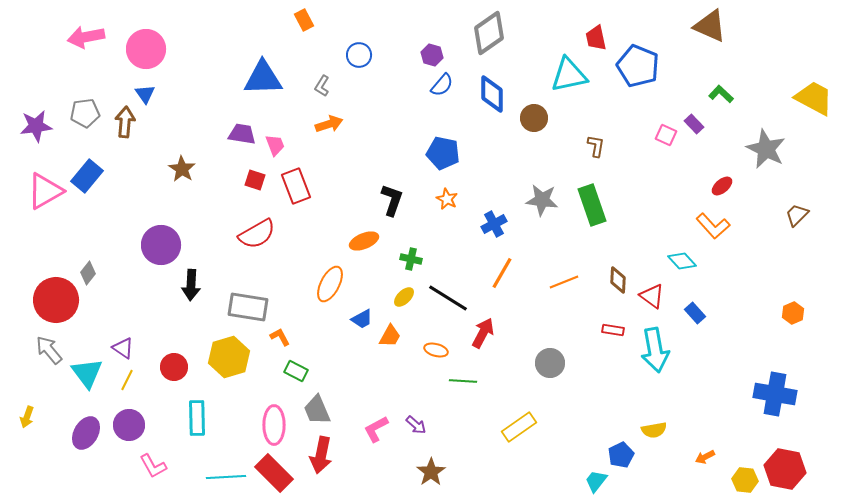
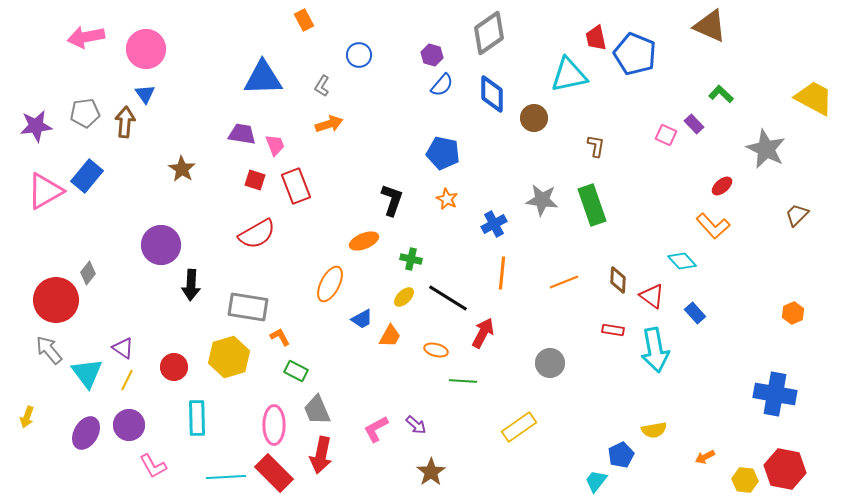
blue pentagon at (638, 66): moved 3 px left, 12 px up
orange line at (502, 273): rotated 24 degrees counterclockwise
